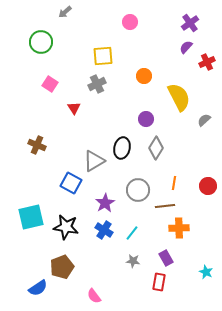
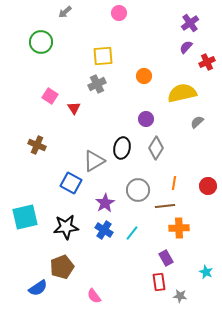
pink circle: moved 11 px left, 9 px up
pink square: moved 12 px down
yellow semicircle: moved 3 px right, 4 px up; rotated 76 degrees counterclockwise
gray semicircle: moved 7 px left, 2 px down
cyan square: moved 6 px left
black star: rotated 15 degrees counterclockwise
gray star: moved 47 px right, 35 px down
red rectangle: rotated 18 degrees counterclockwise
